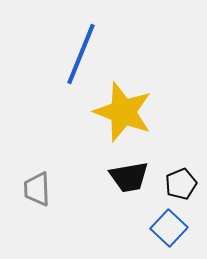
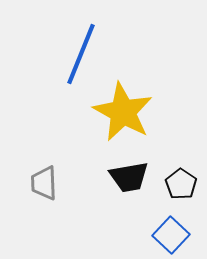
yellow star: rotated 8 degrees clockwise
black pentagon: rotated 16 degrees counterclockwise
gray trapezoid: moved 7 px right, 6 px up
blue square: moved 2 px right, 7 px down
